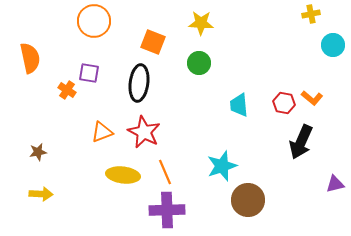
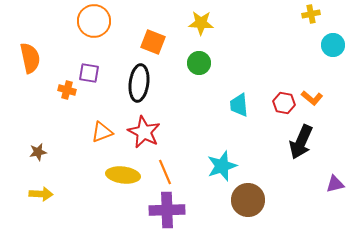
orange cross: rotated 18 degrees counterclockwise
